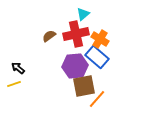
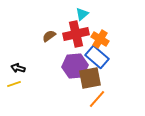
cyan triangle: moved 1 px left
black arrow: rotated 24 degrees counterclockwise
brown square: moved 6 px right, 8 px up
